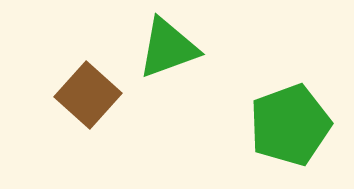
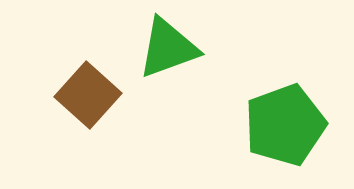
green pentagon: moved 5 px left
